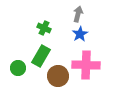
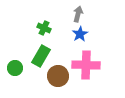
green circle: moved 3 px left
